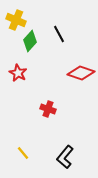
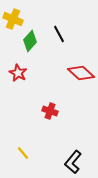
yellow cross: moved 3 px left, 1 px up
red diamond: rotated 24 degrees clockwise
red cross: moved 2 px right, 2 px down
black L-shape: moved 8 px right, 5 px down
